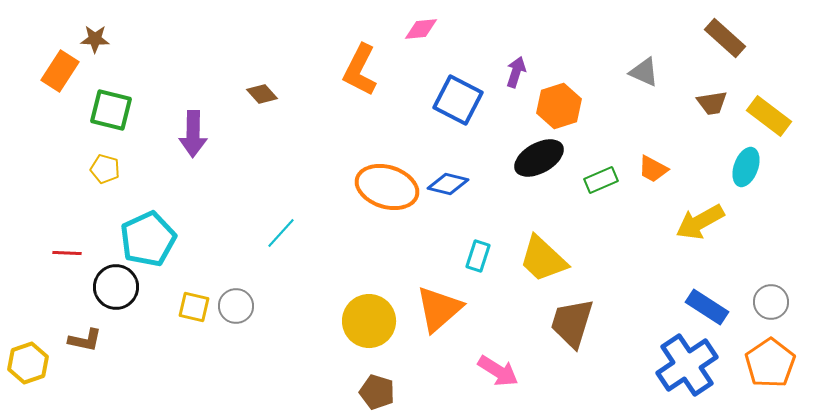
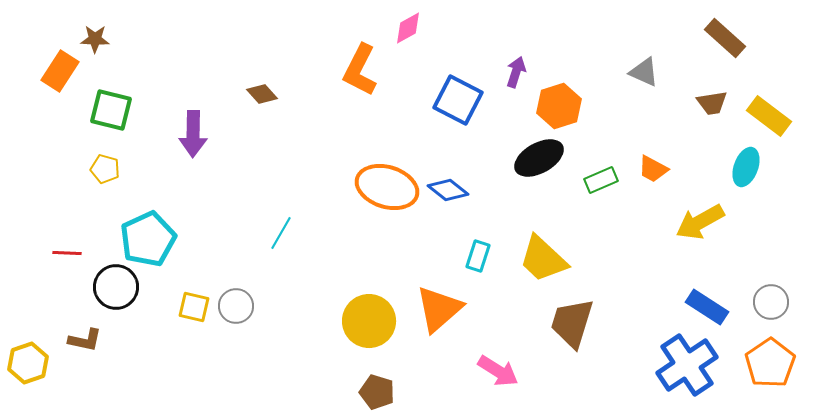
pink diamond at (421, 29): moved 13 px left, 1 px up; rotated 24 degrees counterclockwise
blue diamond at (448, 184): moved 6 px down; rotated 24 degrees clockwise
cyan line at (281, 233): rotated 12 degrees counterclockwise
